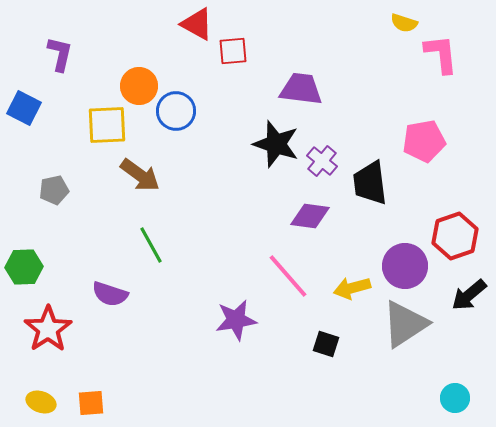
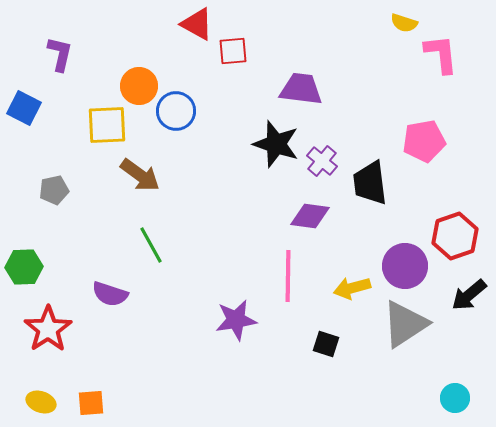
pink line: rotated 42 degrees clockwise
